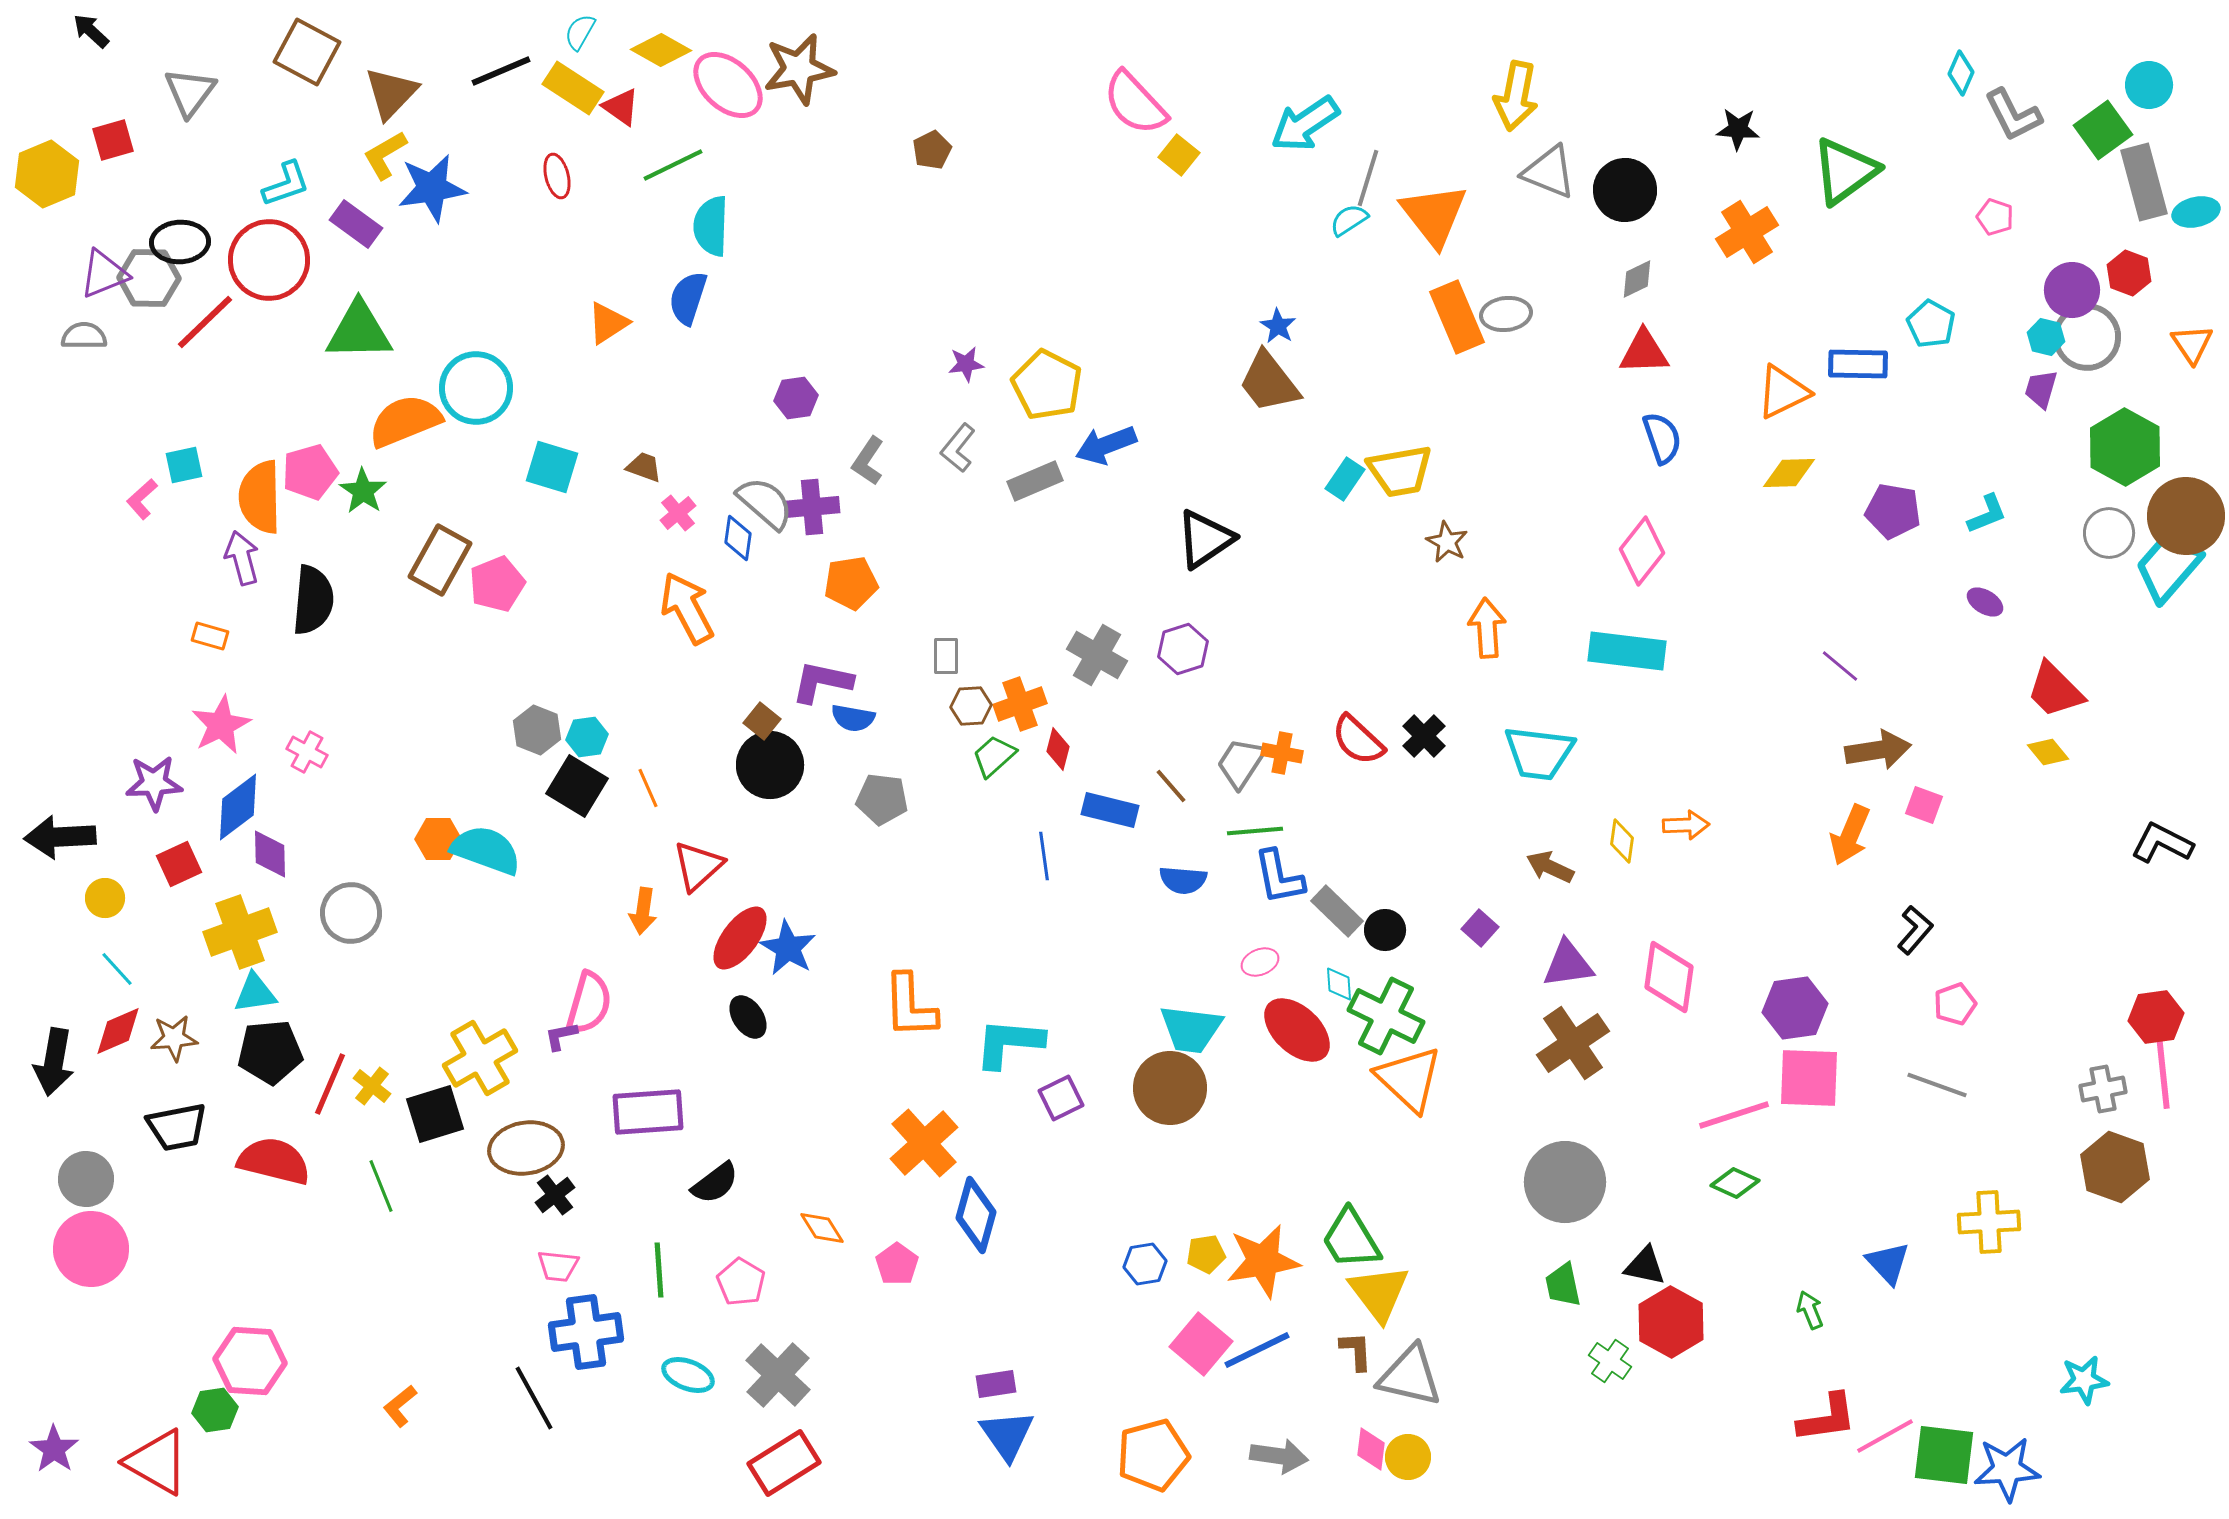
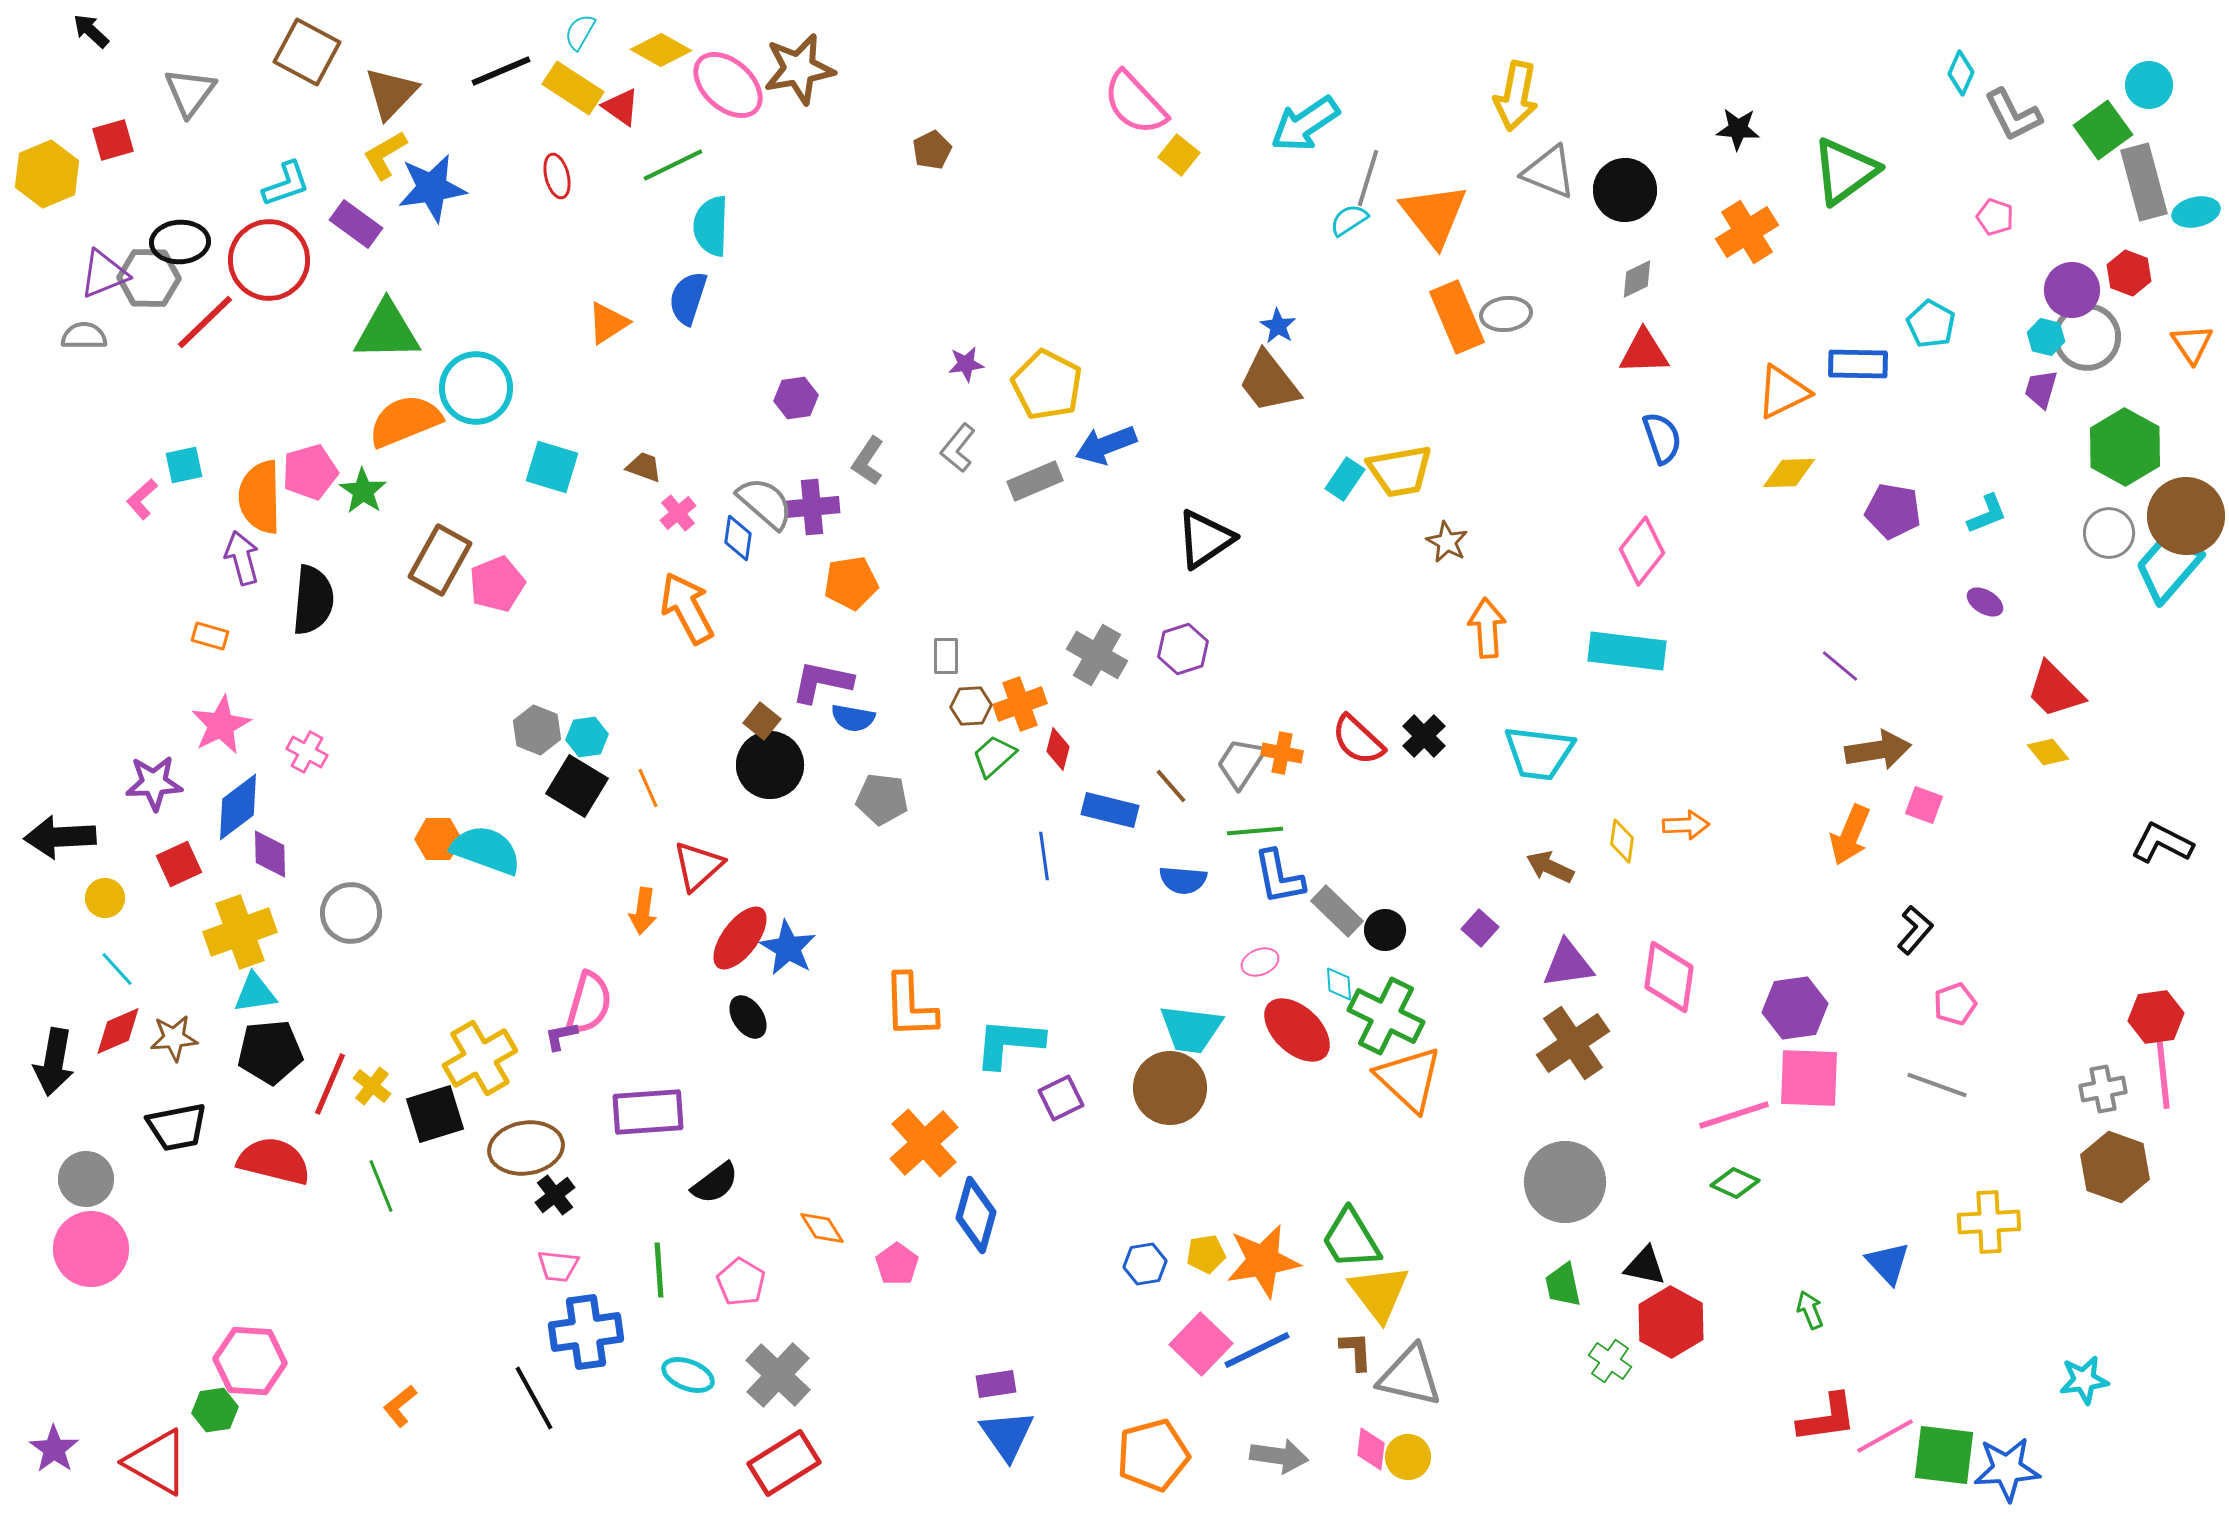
green triangle at (359, 331): moved 28 px right
pink square at (1201, 1344): rotated 4 degrees clockwise
